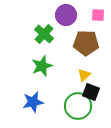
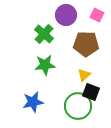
pink square: moved 1 px left; rotated 24 degrees clockwise
brown pentagon: moved 1 px down
green star: moved 3 px right, 1 px up; rotated 15 degrees clockwise
